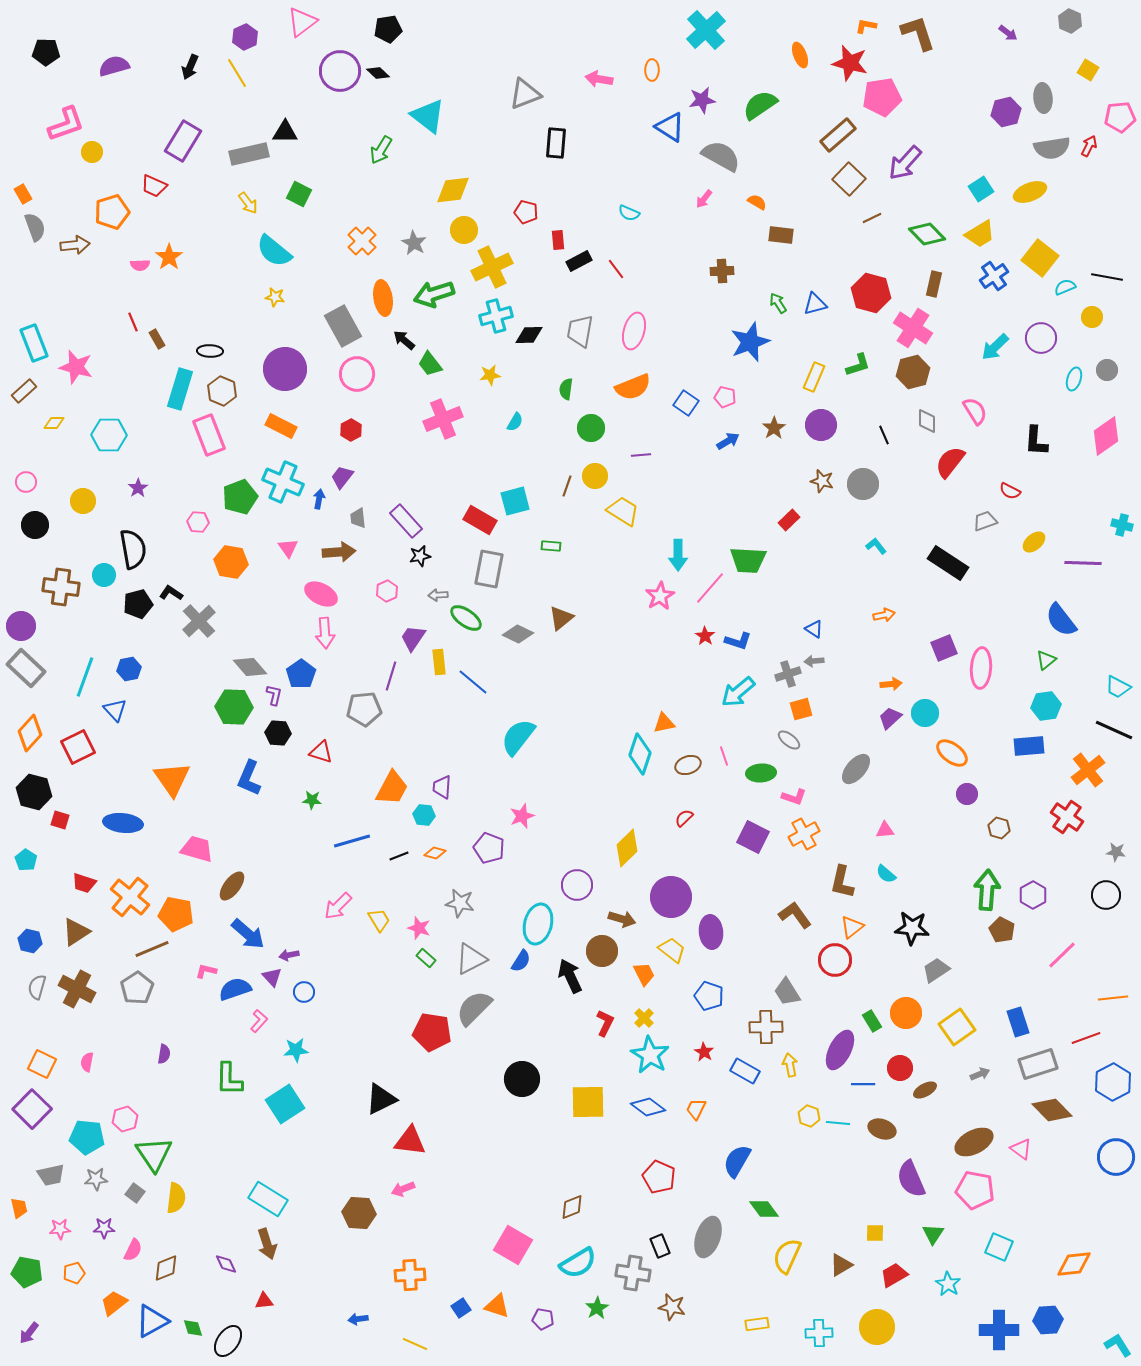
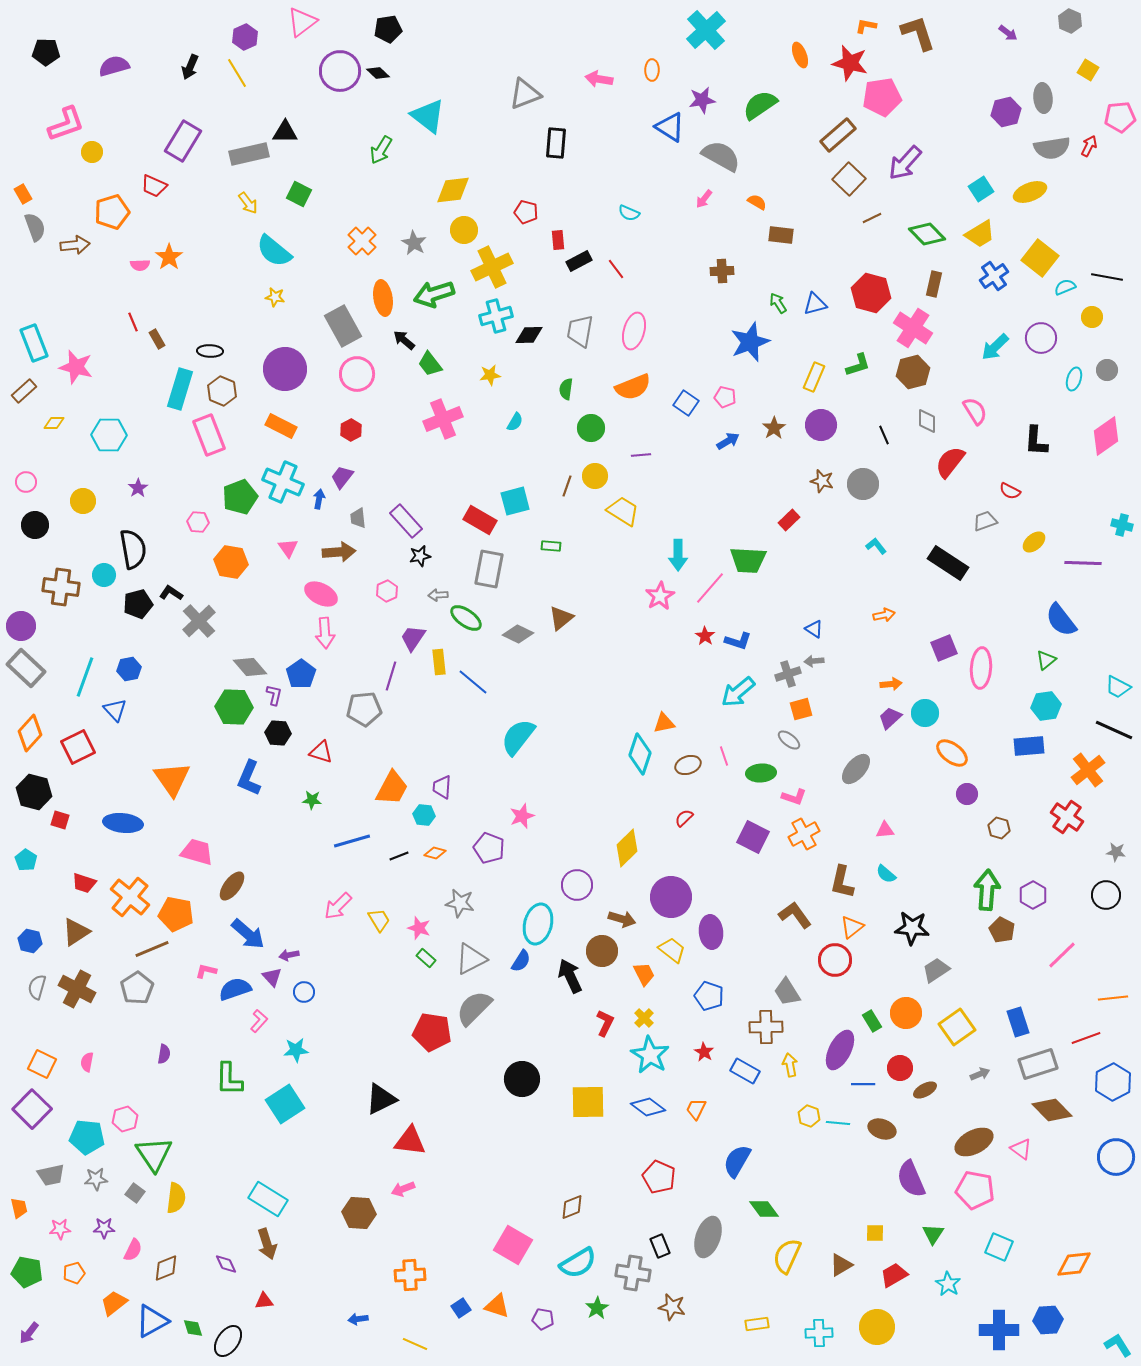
pink trapezoid at (197, 849): moved 3 px down
